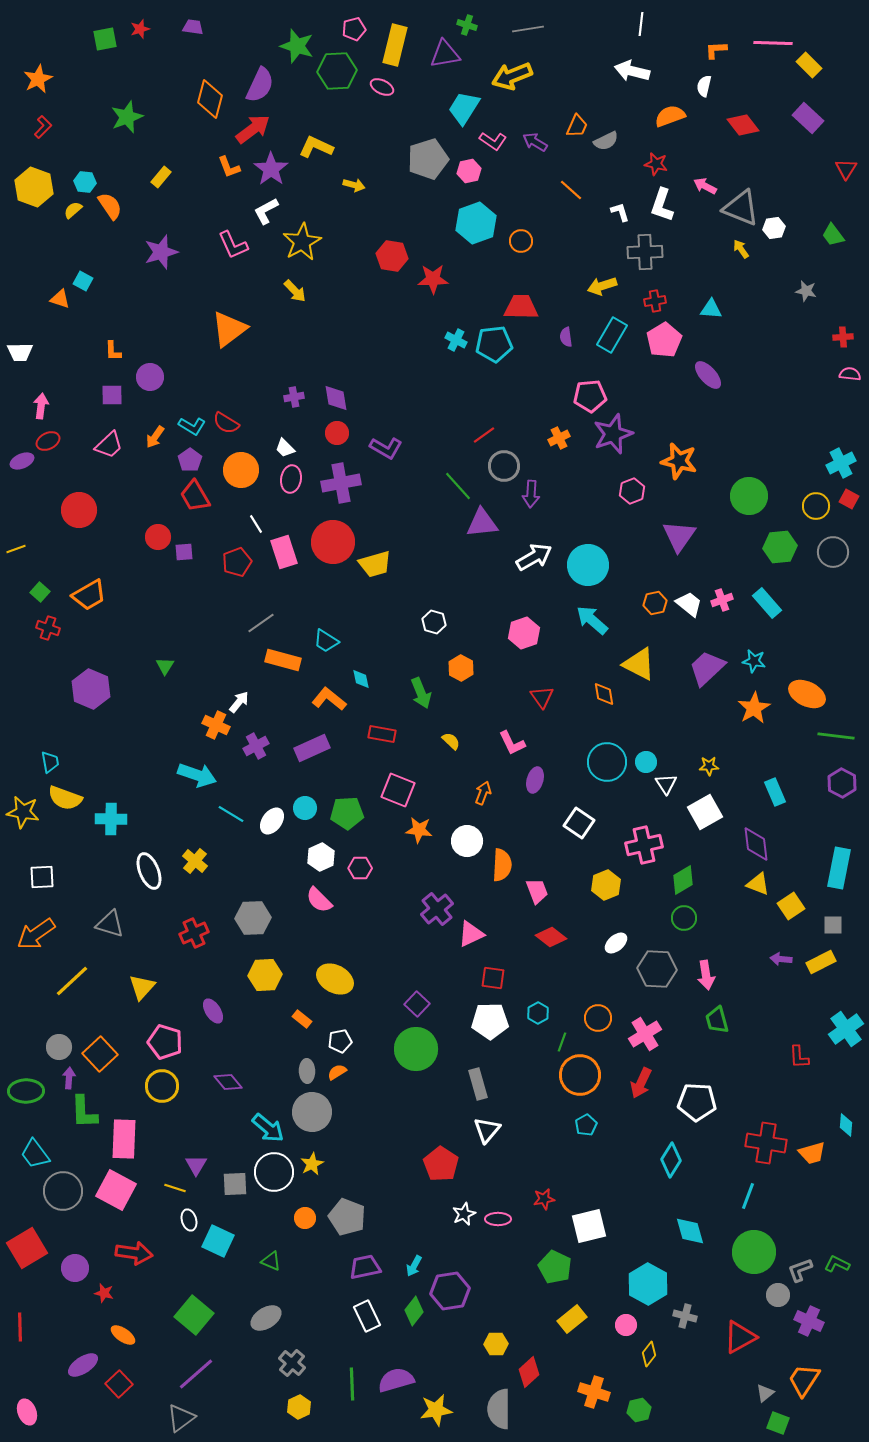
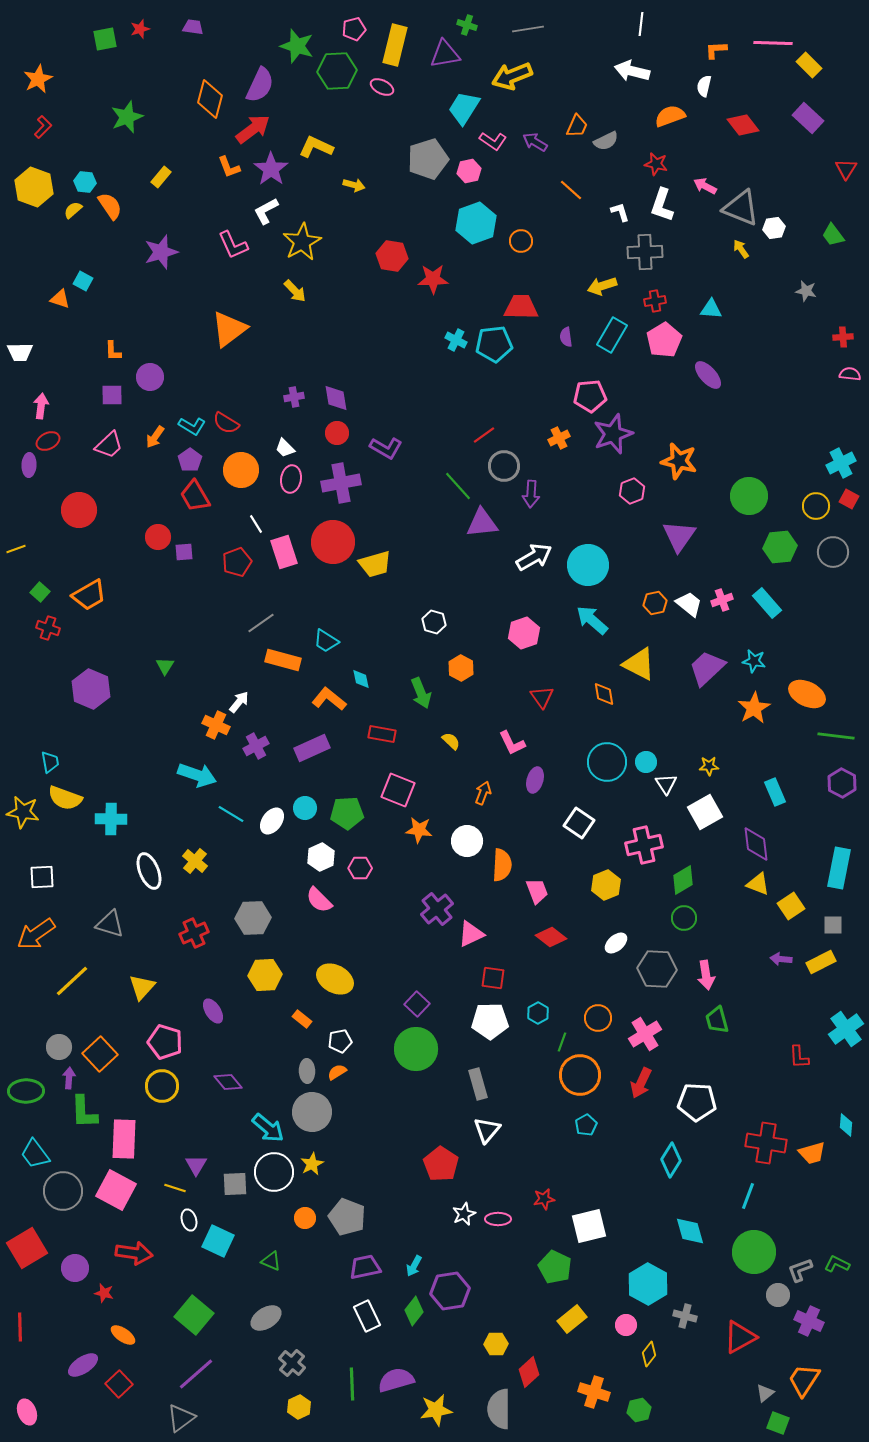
purple ellipse at (22, 461): moved 7 px right, 4 px down; rotated 65 degrees counterclockwise
